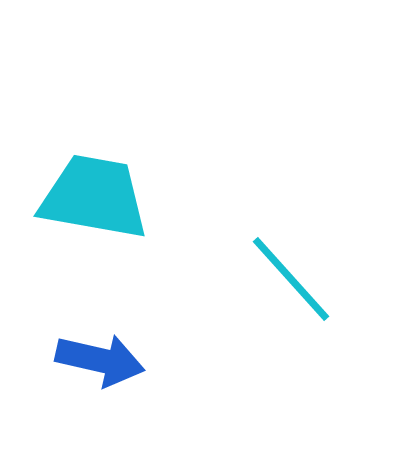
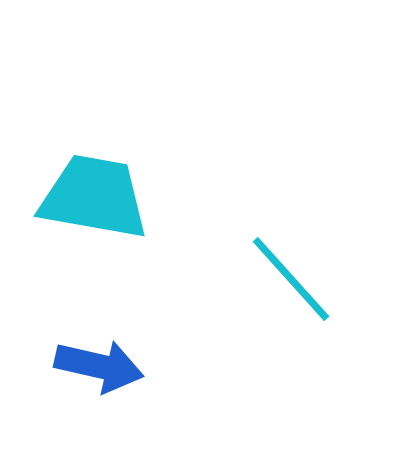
blue arrow: moved 1 px left, 6 px down
